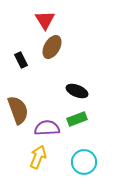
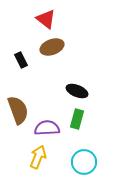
red triangle: moved 1 px right, 1 px up; rotated 20 degrees counterclockwise
brown ellipse: rotated 40 degrees clockwise
green rectangle: rotated 54 degrees counterclockwise
